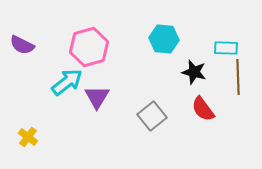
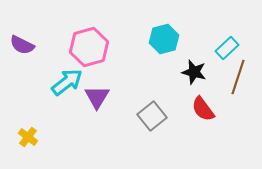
cyan hexagon: rotated 20 degrees counterclockwise
cyan rectangle: moved 1 px right; rotated 45 degrees counterclockwise
brown line: rotated 20 degrees clockwise
